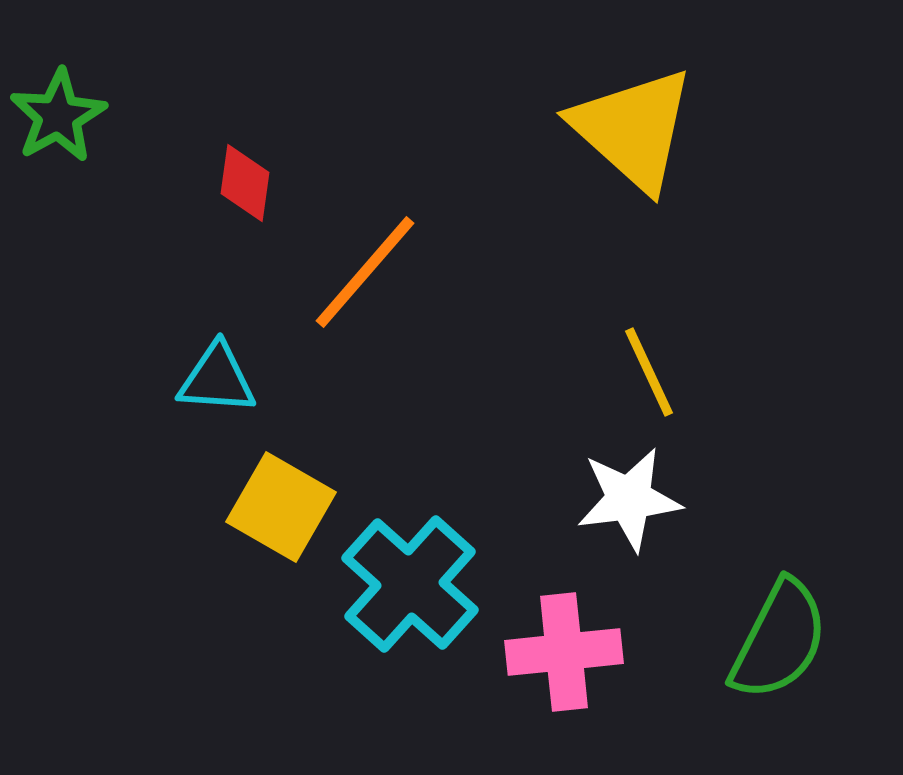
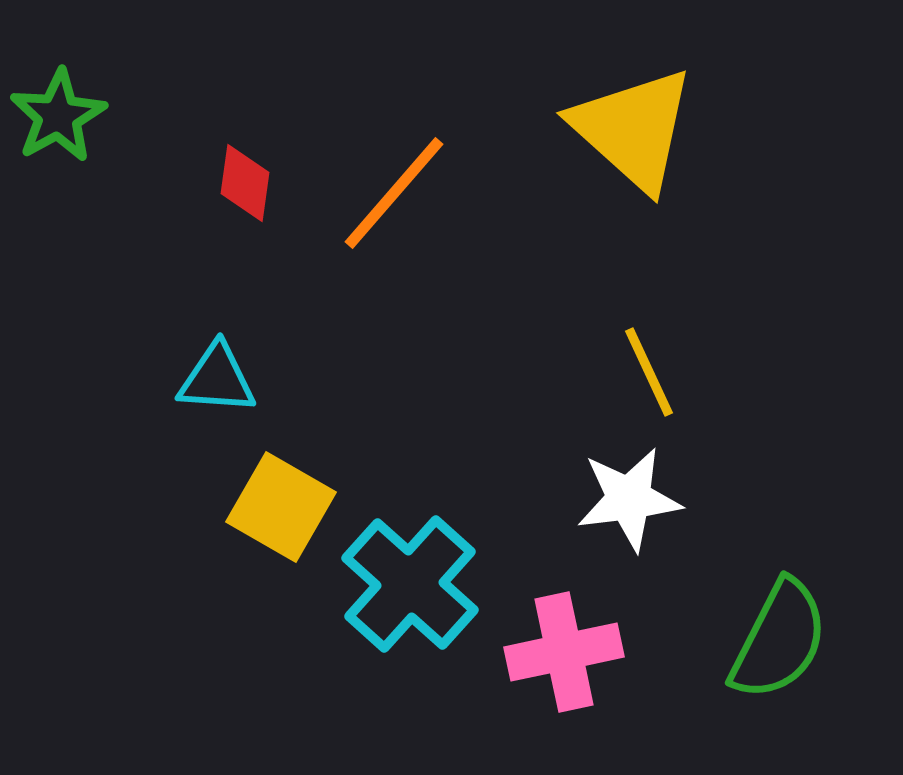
orange line: moved 29 px right, 79 px up
pink cross: rotated 6 degrees counterclockwise
